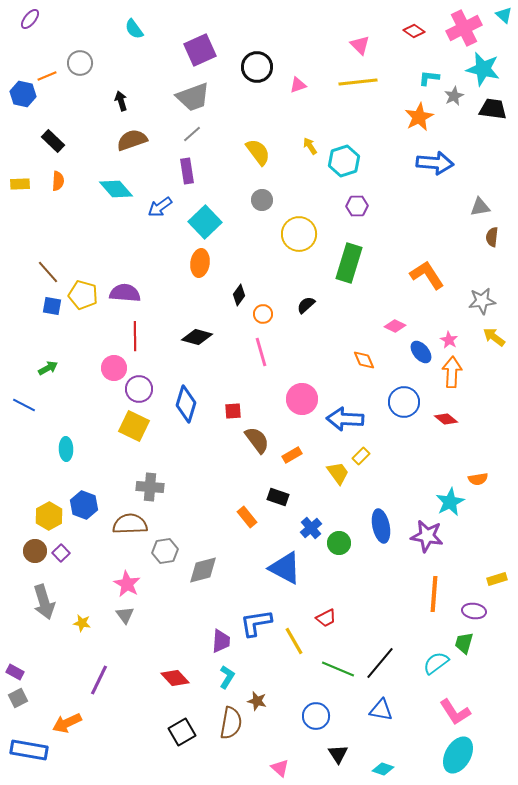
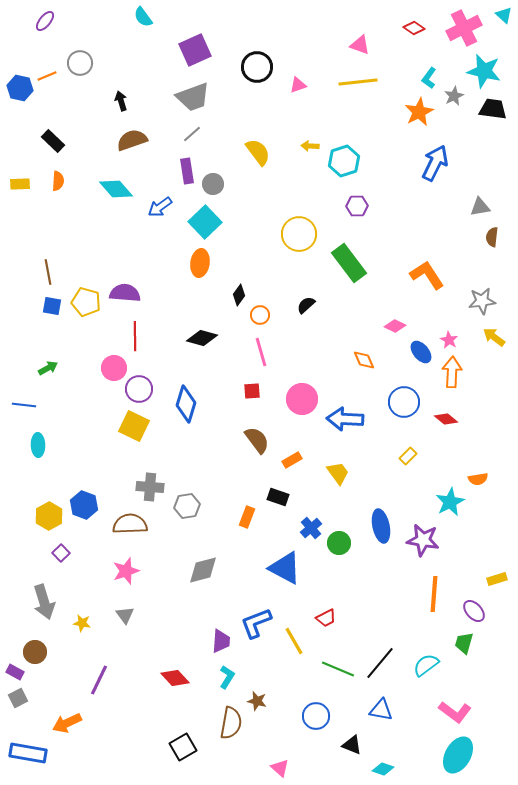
purple ellipse at (30, 19): moved 15 px right, 2 px down
cyan semicircle at (134, 29): moved 9 px right, 12 px up
red diamond at (414, 31): moved 3 px up
pink triangle at (360, 45): rotated 25 degrees counterclockwise
purple square at (200, 50): moved 5 px left
cyan star at (483, 69): moved 1 px right, 2 px down
cyan L-shape at (429, 78): rotated 60 degrees counterclockwise
blue hexagon at (23, 94): moved 3 px left, 6 px up
orange star at (419, 117): moved 5 px up
yellow arrow at (310, 146): rotated 54 degrees counterclockwise
blue arrow at (435, 163): rotated 69 degrees counterclockwise
gray circle at (262, 200): moved 49 px left, 16 px up
green rectangle at (349, 263): rotated 54 degrees counterclockwise
brown line at (48, 272): rotated 30 degrees clockwise
yellow pentagon at (83, 295): moved 3 px right, 7 px down
orange circle at (263, 314): moved 3 px left, 1 px down
black diamond at (197, 337): moved 5 px right, 1 px down
blue line at (24, 405): rotated 20 degrees counterclockwise
red square at (233, 411): moved 19 px right, 20 px up
cyan ellipse at (66, 449): moved 28 px left, 4 px up
orange rectangle at (292, 455): moved 5 px down
yellow rectangle at (361, 456): moved 47 px right
orange rectangle at (247, 517): rotated 60 degrees clockwise
purple star at (427, 536): moved 4 px left, 4 px down
brown circle at (35, 551): moved 101 px down
gray hexagon at (165, 551): moved 22 px right, 45 px up
pink star at (127, 584): moved 1 px left, 13 px up; rotated 24 degrees clockwise
purple ellipse at (474, 611): rotated 40 degrees clockwise
blue L-shape at (256, 623): rotated 12 degrees counterclockwise
cyan semicircle at (436, 663): moved 10 px left, 2 px down
pink L-shape at (455, 712): rotated 20 degrees counterclockwise
black square at (182, 732): moved 1 px right, 15 px down
blue rectangle at (29, 750): moved 1 px left, 3 px down
black triangle at (338, 754): moved 14 px right, 9 px up; rotated 35 degrees counterclockwise
